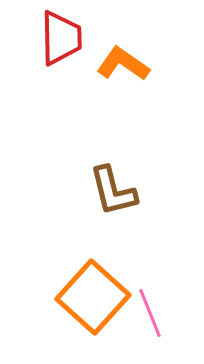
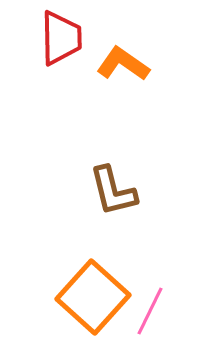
pink line: moved 2 px up; rotated 48 degrees clockwise
